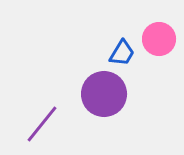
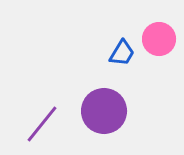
purple circle: moved 17 px down
